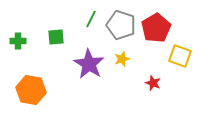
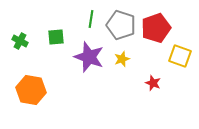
green line: rotated 18 degrees counterclockwise
red pentagon: rotated 12 degrees clockwise
green cross: moved 2 px right; rotated 28 degrees clockwise
purple star: moved 7 px up; rotated 12 degrees counterclockwise
